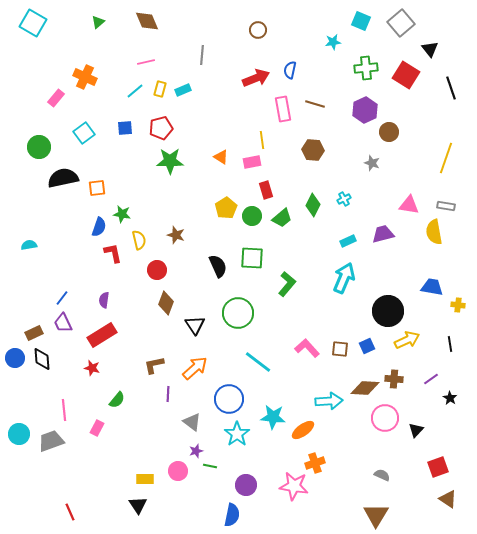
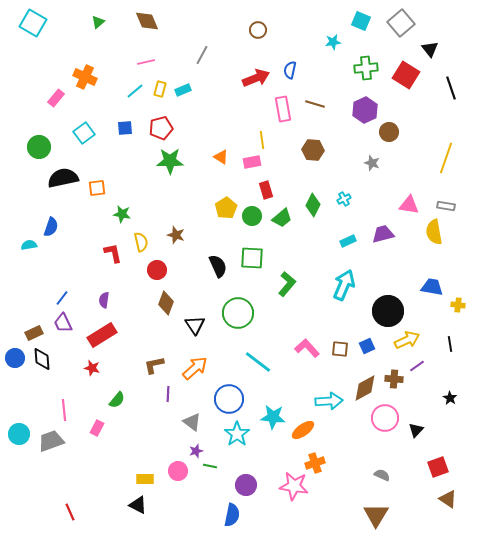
gray line at (202, 55): rotated 24 degrees clockwise
blue semicircle at (99, 227): moved 48 px left
yellow semicircle at (139, 240): moved 2 px right, 2 px down
cyan arrow at (344, 278): moved 7 px down
purple line at (431, 379): moved 14 px left, 13 px up
brown diamond at (365, 388): rotated 32 degrees counterclockwise
black triangle at (138, 505): rotated 30 degrees counterclockwise
